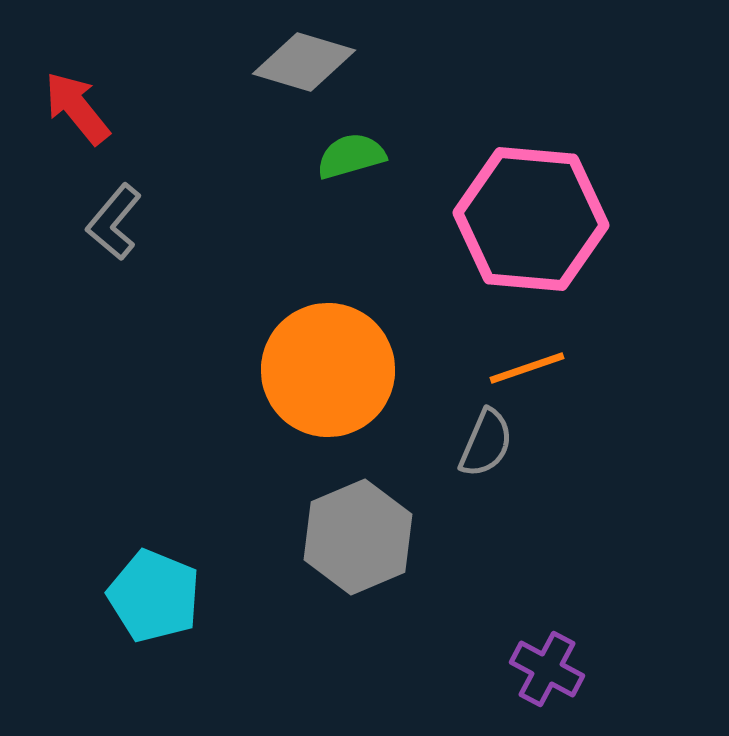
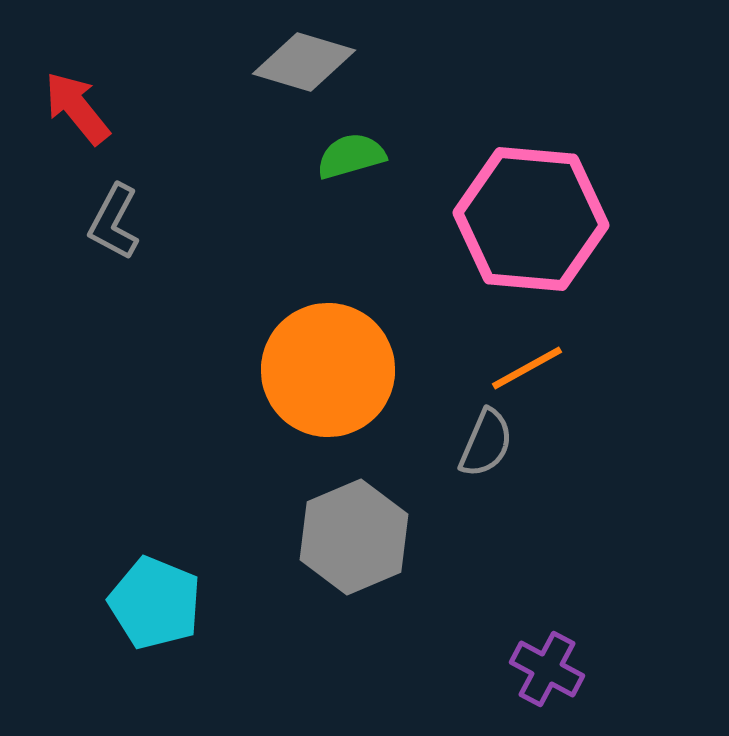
gray L-shape: rotated 12 degrees counterclockwise
orange line: rotated 10 degrees counterclockwise
gray hexagon: moved 4 px left
cyan pentagon: moved 1 px right, 7 px down
